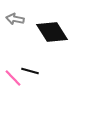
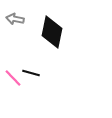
black diamond: rotated 44 degrees clockwise
black line: moved 1 px right, 2 px down
